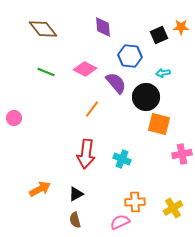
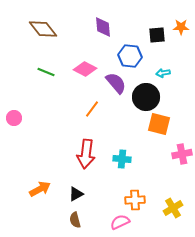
black square: moved 2 px left; rotated 18 degrees clockwise
cyan cross: rotated 18 degrees counterclockwise
orange cross: moved 2 px up
